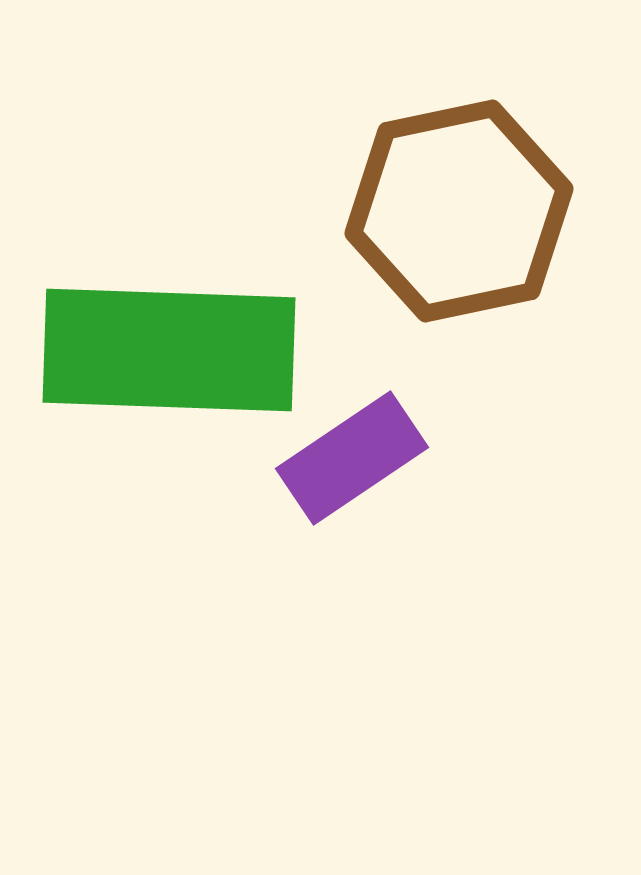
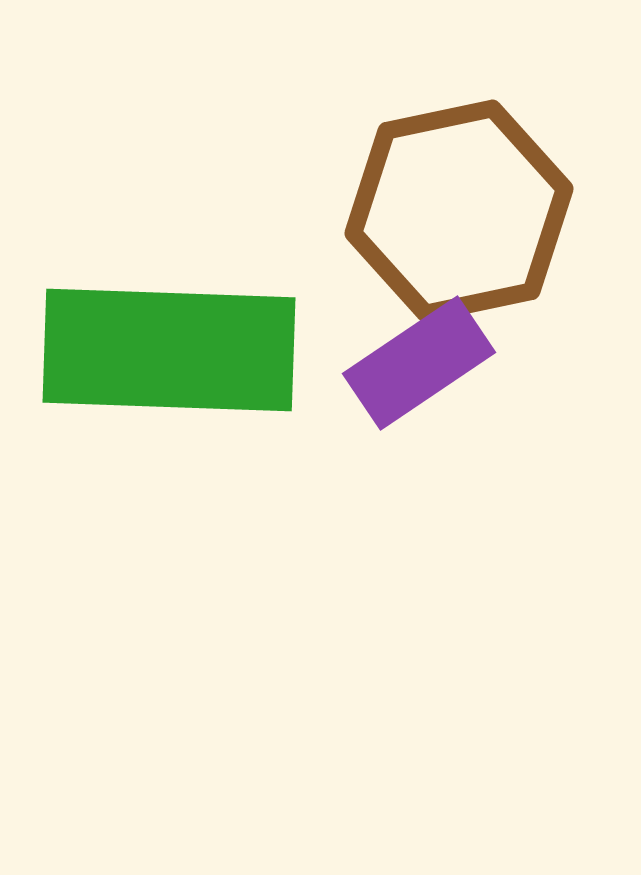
purple rectangle: moved 67 px right, 95 px up
